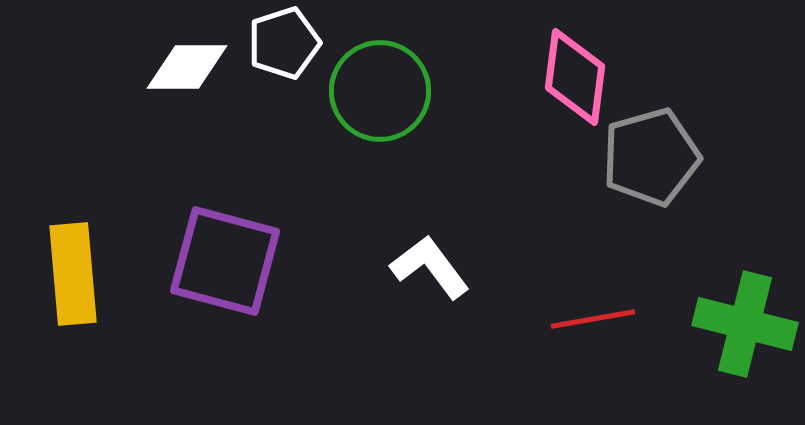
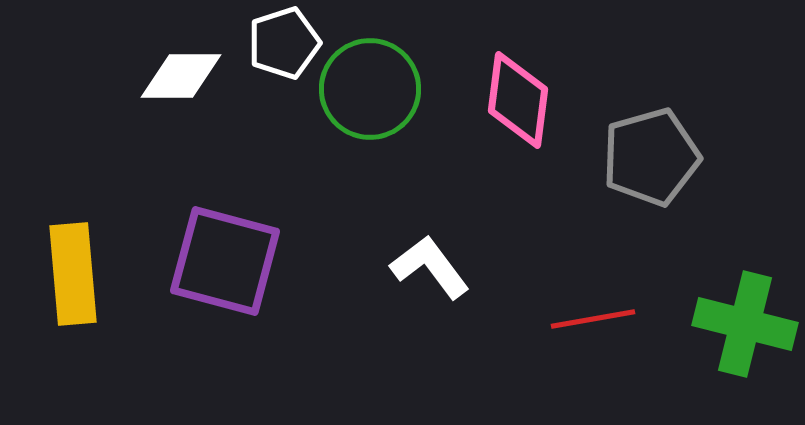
white diamond: moved 6 px left, 9 px down
pink diamond: moved 57 px left, 23 px down
green circle: moved 10 px left, 2 px up
